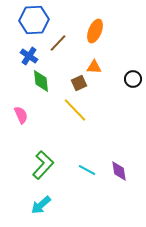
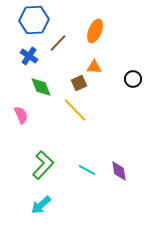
green diamond: moved 6 px down; rotated 15 degrees counterclockwise
